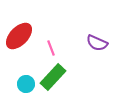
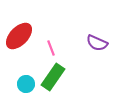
green rectangle: rotated 8 degrees counterclockwise
